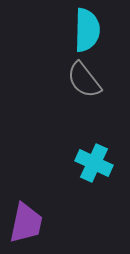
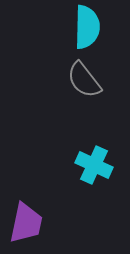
cyan semicircle: moved 3 px up
cyan cross: moved 2 px down
